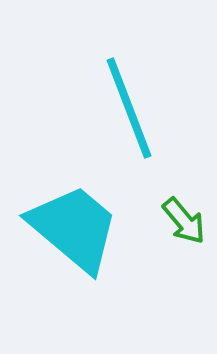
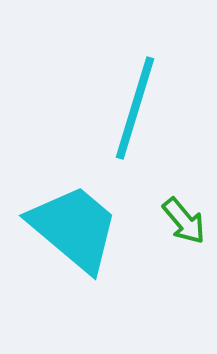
cyan line: moved 6 px right; rotated 38 degrees clockwise
